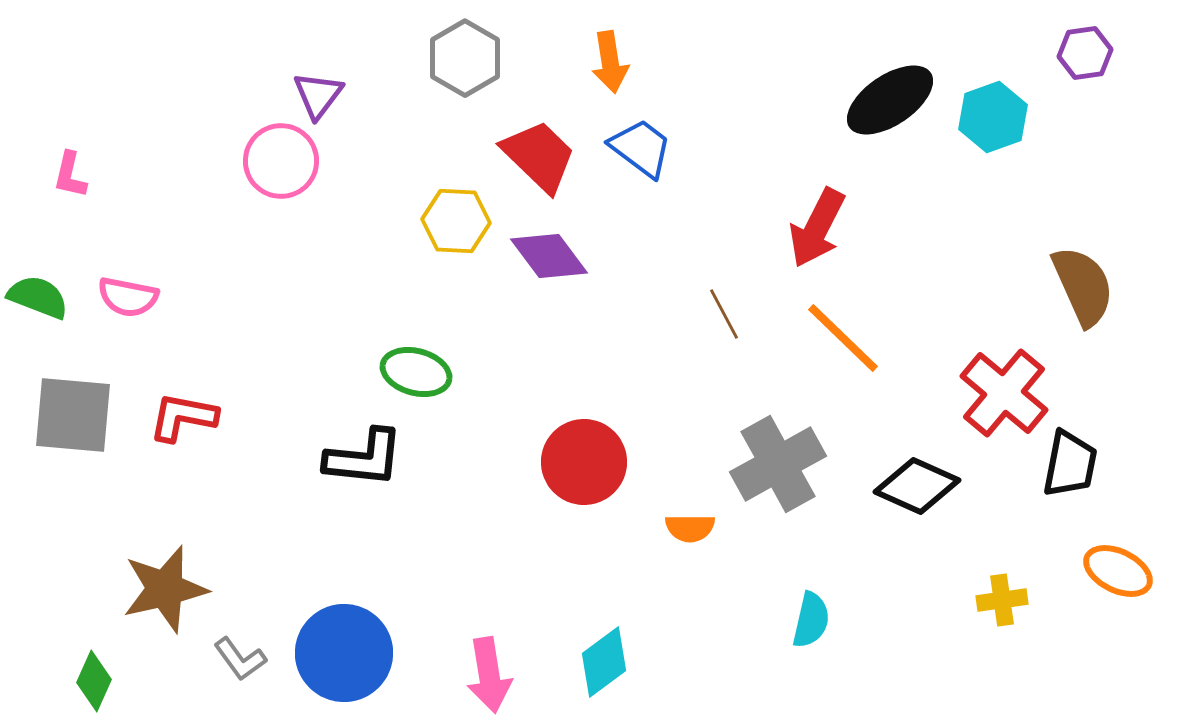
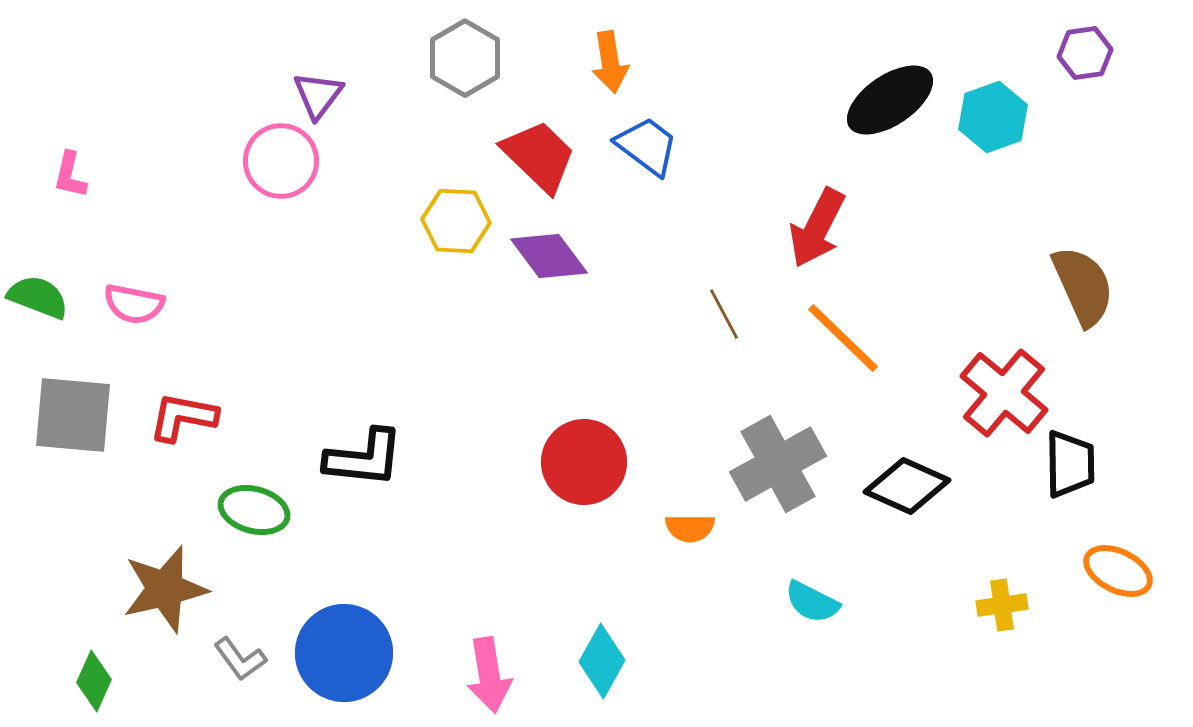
blue trapezoid: moved 6 px right, 2 px up
pink semicircle: moved 6 px right, 7 px down
green ellipse: moved 162 px left, 138 px down
black trapezoid: rotated 12 degrees counterclockwise
black diamond: moved 10 px left
yellow cross: moved 5 px down
cyan semicircle: moved 1 px right, 18 px up; rotated 104 degrees clockwise
cyan diamond: moved 2 px left, 1 px up; rotated 24 degrees counterclockwise
